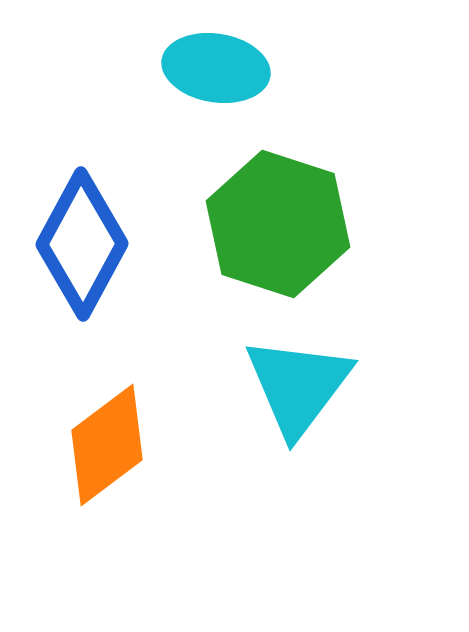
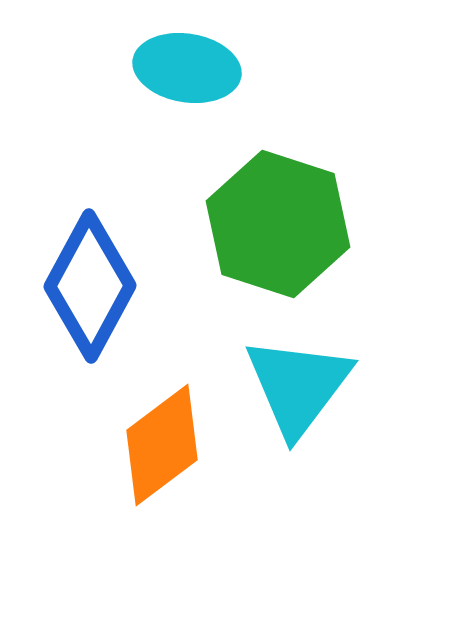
cyan ellipse: moved 29 px left
blue diamond: moved 8 px right, 42 px down
orange diamond: moved 55 px right
